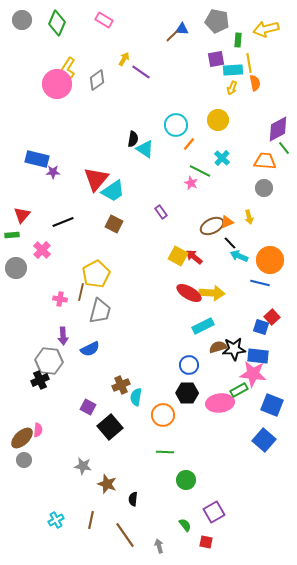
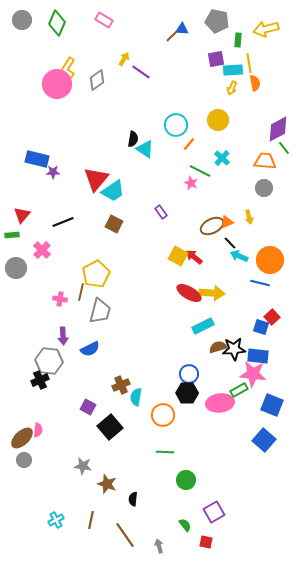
blue circle at (189, 365): moved 9 px down
